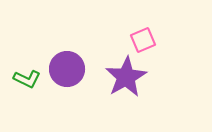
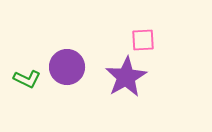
pink square: rotated 20 degrees clockwise
purple circle: moved 2 px up
